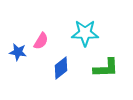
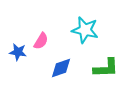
cyan star: moved 3 px up; rotated 12 degrees clockwise
blue diamond: rotated 20 degrees clockwise
